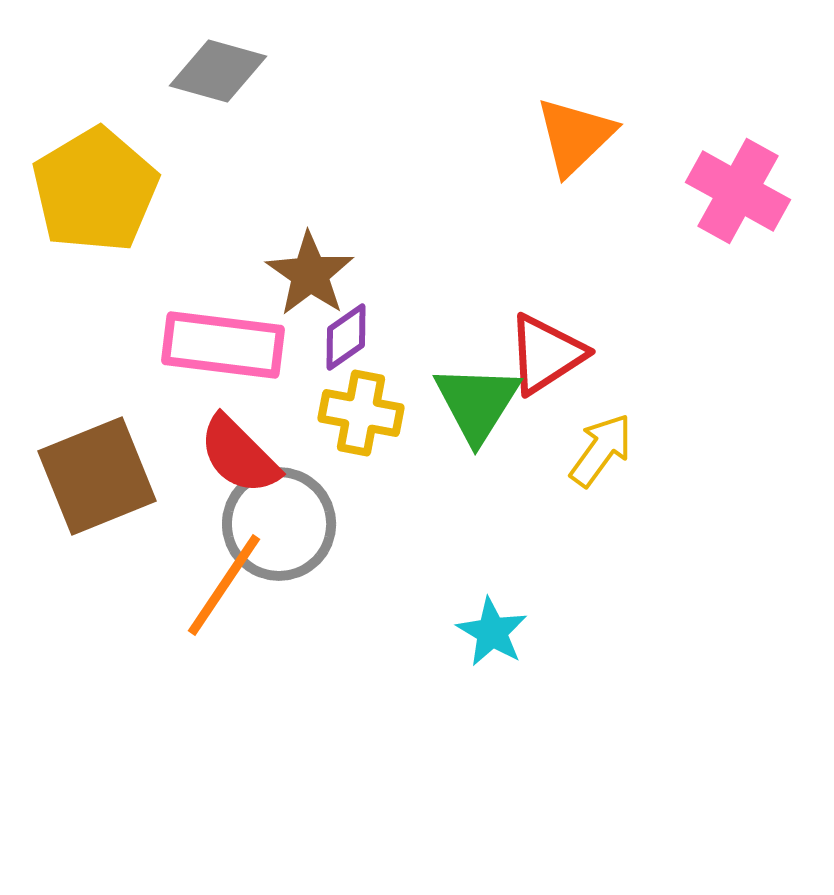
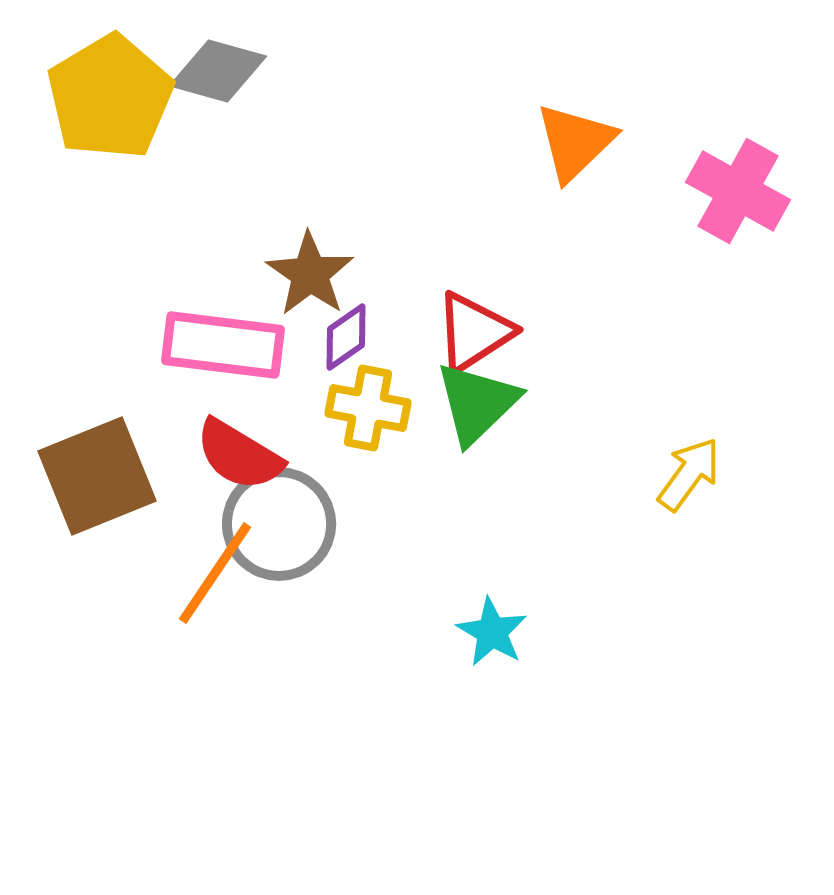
orange triangle: moved 6 px down
yellow pentagon: moved 15 px right, 93 px up
red triangle: moved 72 px left, 22 px up
green triangle: rotated 14 degrees clockwise
yellow cross: moved 7 px right, 5 px up
yellow arrow: moved 88 px right, 24 px down
red semicircle: rotated 14 degrees counterclockwise
orange line: moved 9 px left, 12 px up
